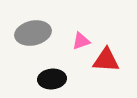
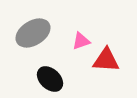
gray ellipse: rotated 20 degrees counterclockwise
black ellipse: moved 2 px left; rotated 48 degrees clockwise
